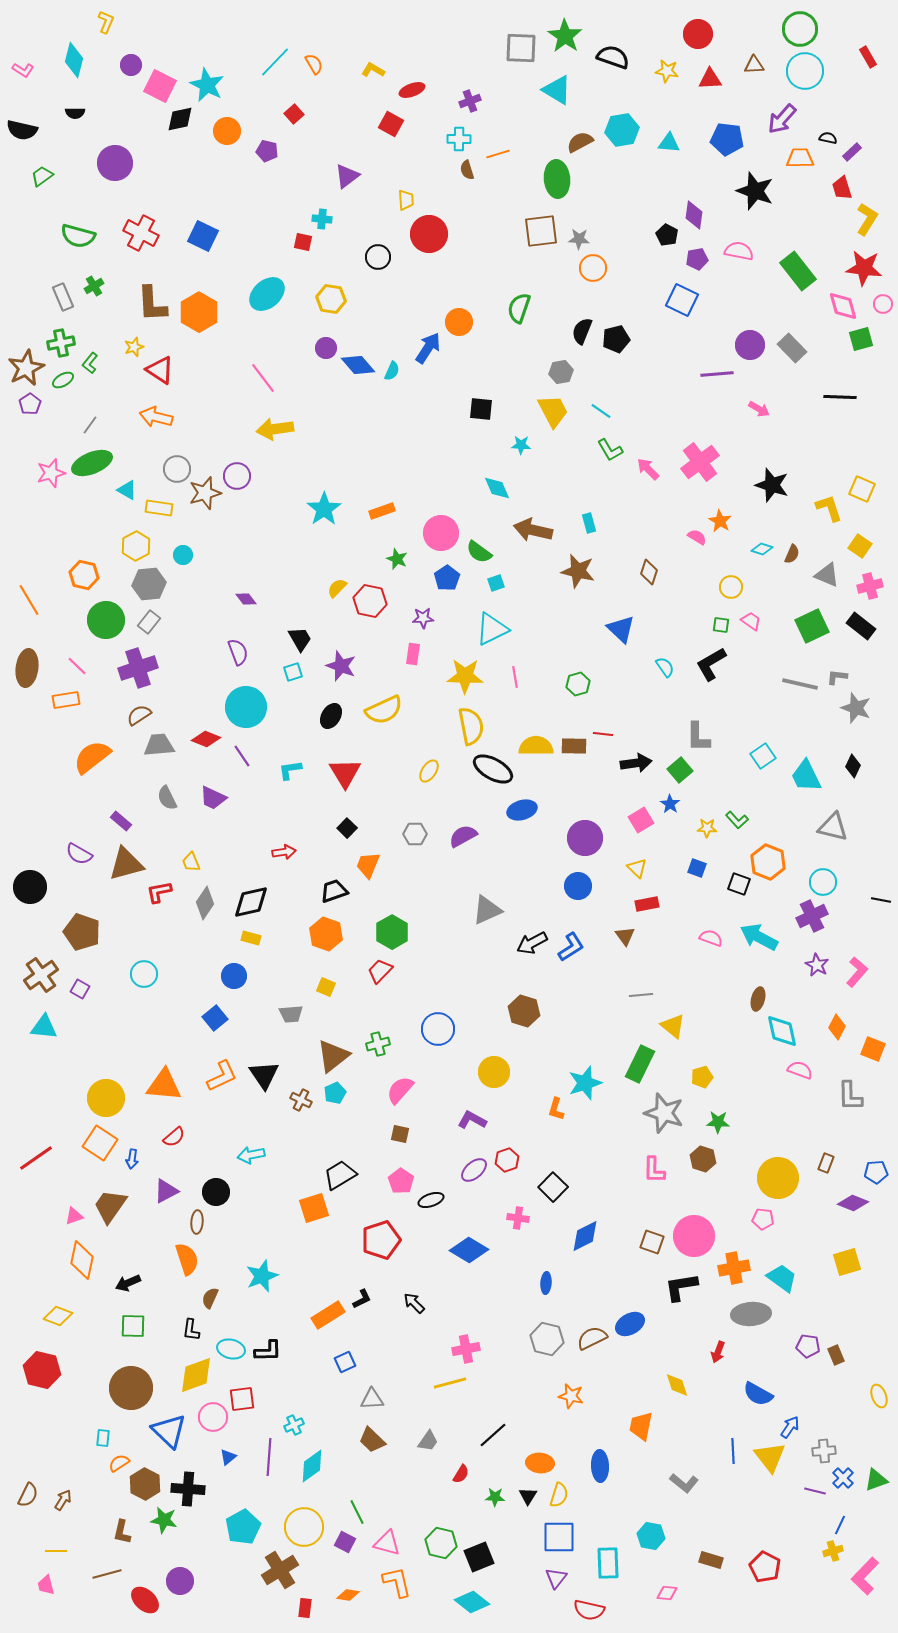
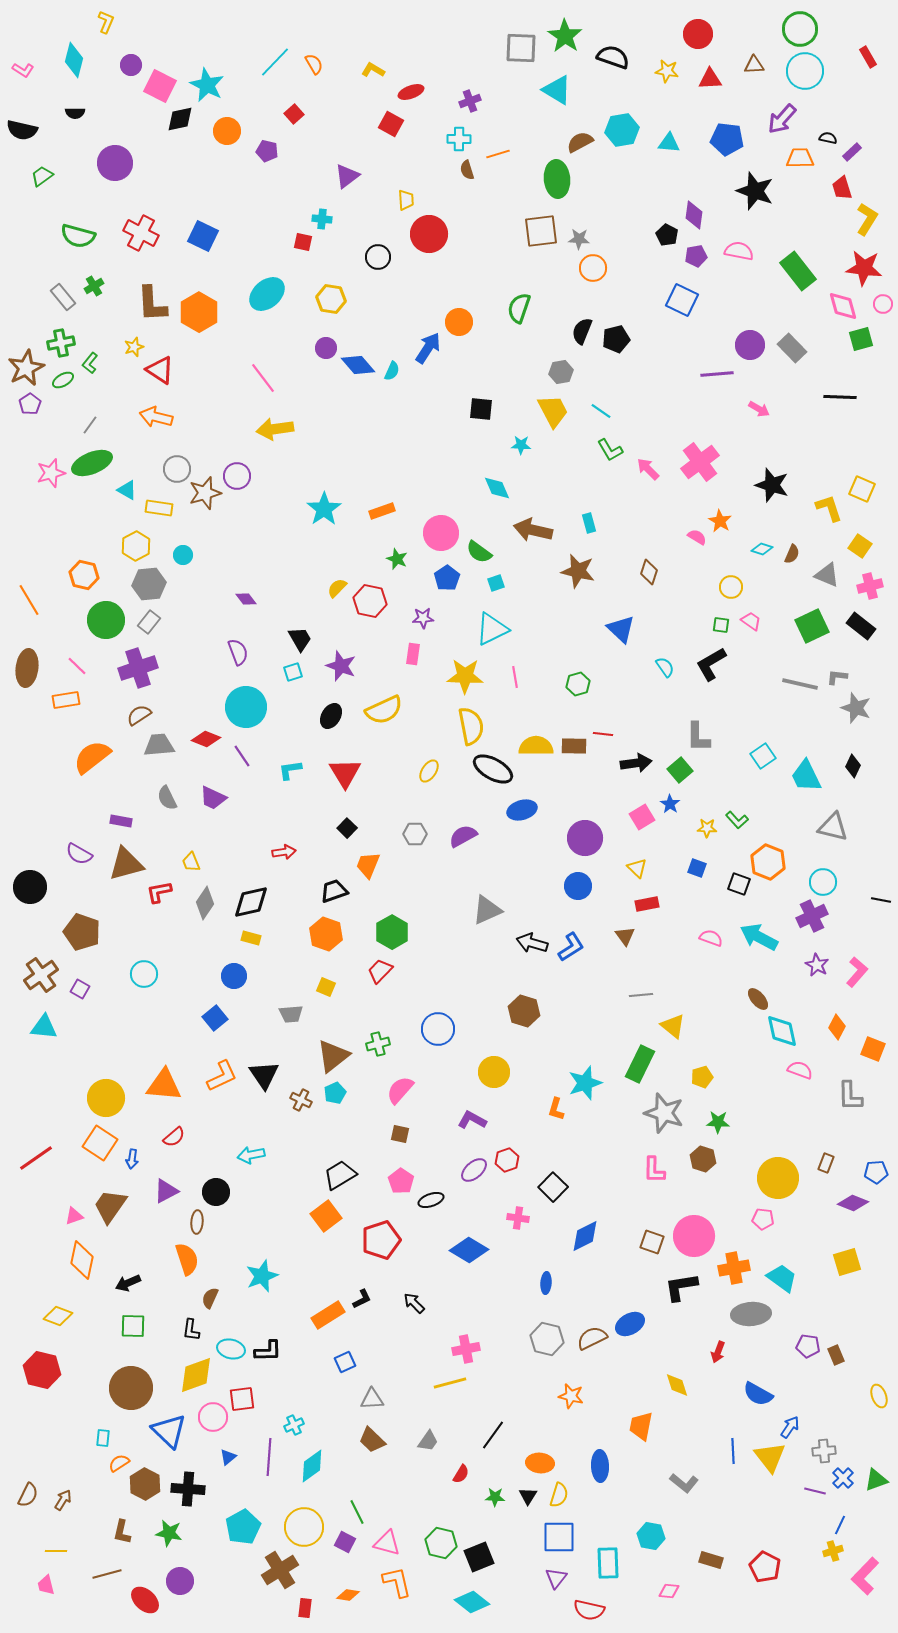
red ellipse at (412, 90): moved 1 px left, 2 px down
purple pentagon at (697, 259): moved 1 px left, 3 px up
gray rectangle at (63, 297): rotated 16 degrees counterclockwise
pink square at (641, 820): moved 1 px right, 3 px up
purple rectangle at (121, 821): rotated 30 degrees counterclockwise
black arrow at (532, 943): rotated 44 degrees clockwise
brown ellipse at (758, 999): rotated 55 degrees counterclockwise
orange square at (314, 1208): moved 12 px right, 8 px down; rotated 20 degrees counterclockwise
black line at (493, 1435): rotated 12 degrees counterclockwise
green star at (164, 1520): moved 5 px right, 13 px down
pink diamond at (667, 1593): moved 2 px right, 2 px up
